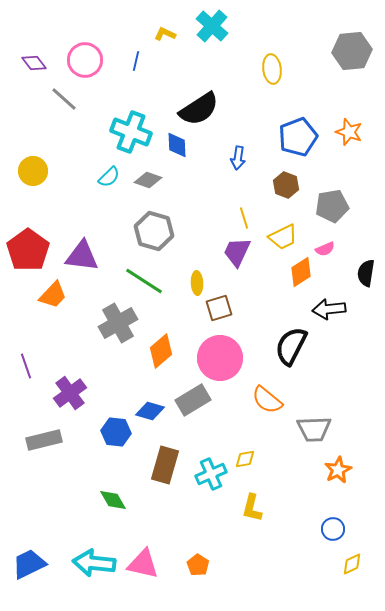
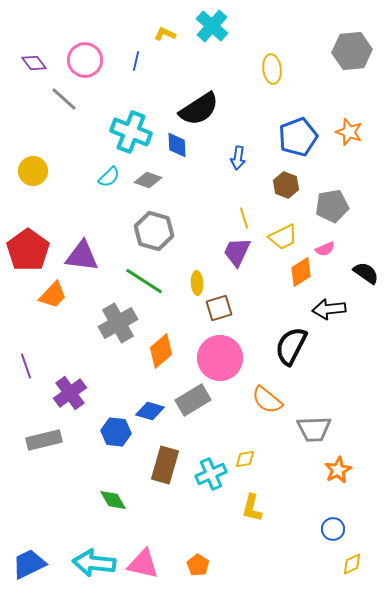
black semicircle at (366, 273): rotated 116 degrees clockwise
